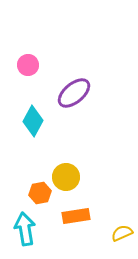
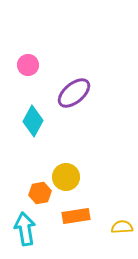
yellow semicircle: moved 6 px up; rotated 20 degrees clockwise
